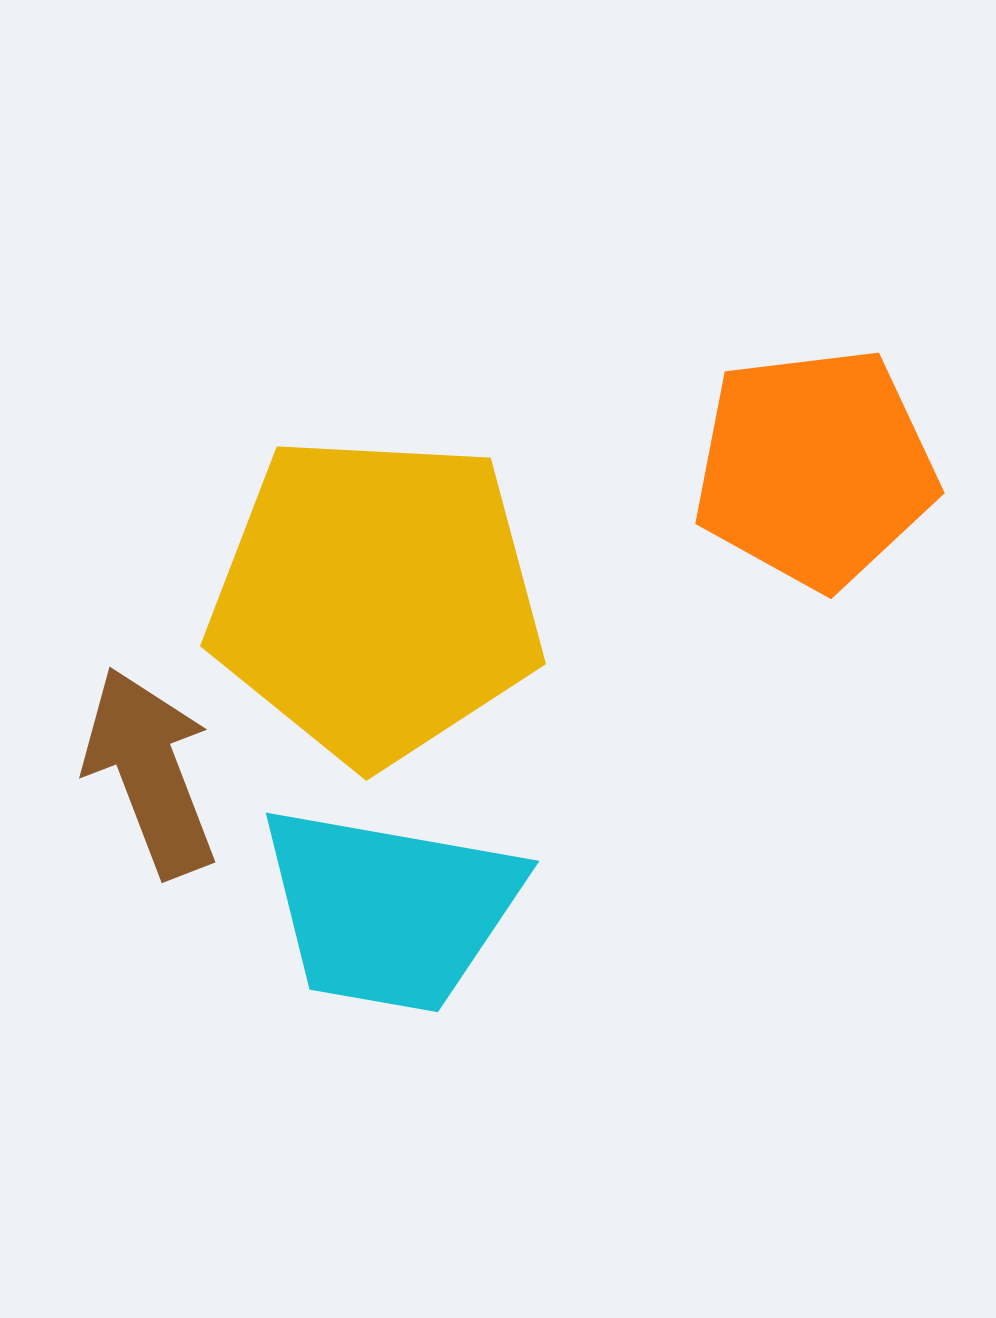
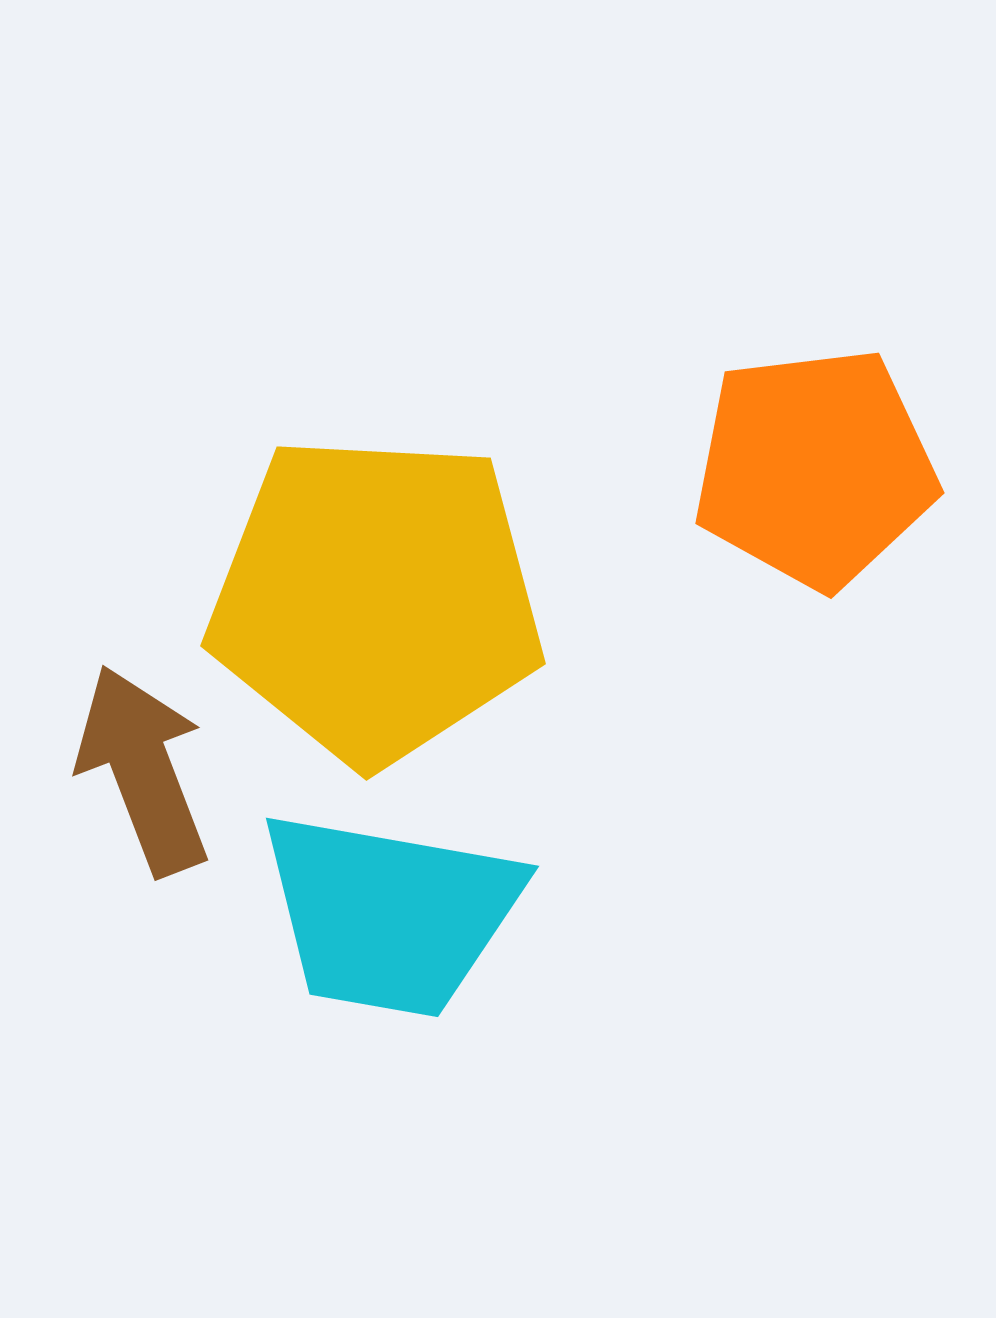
brown arrow: moved 7 px left, 2 px up
cyan trapezoid: moved 5 px down
